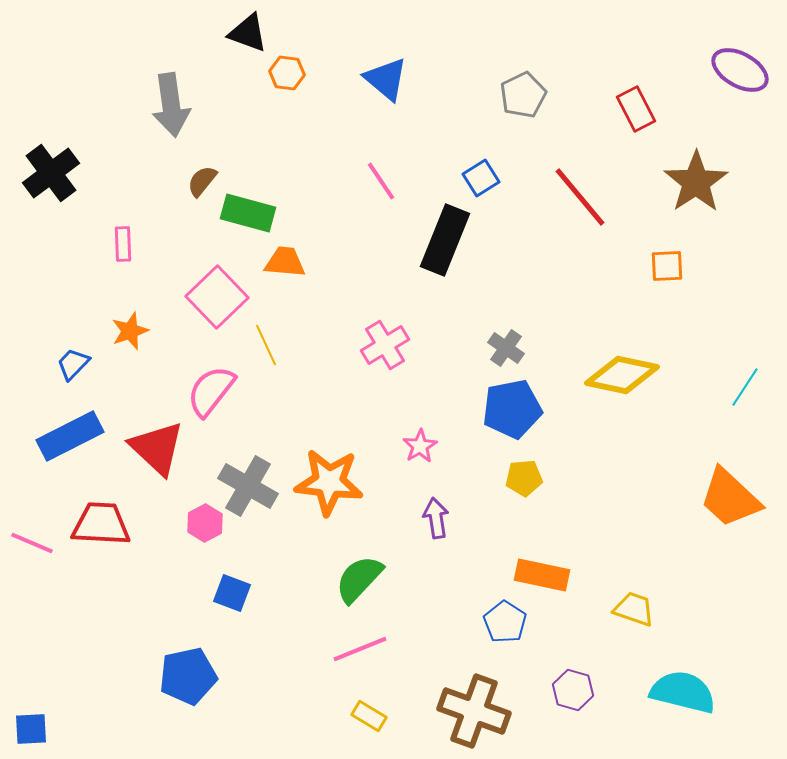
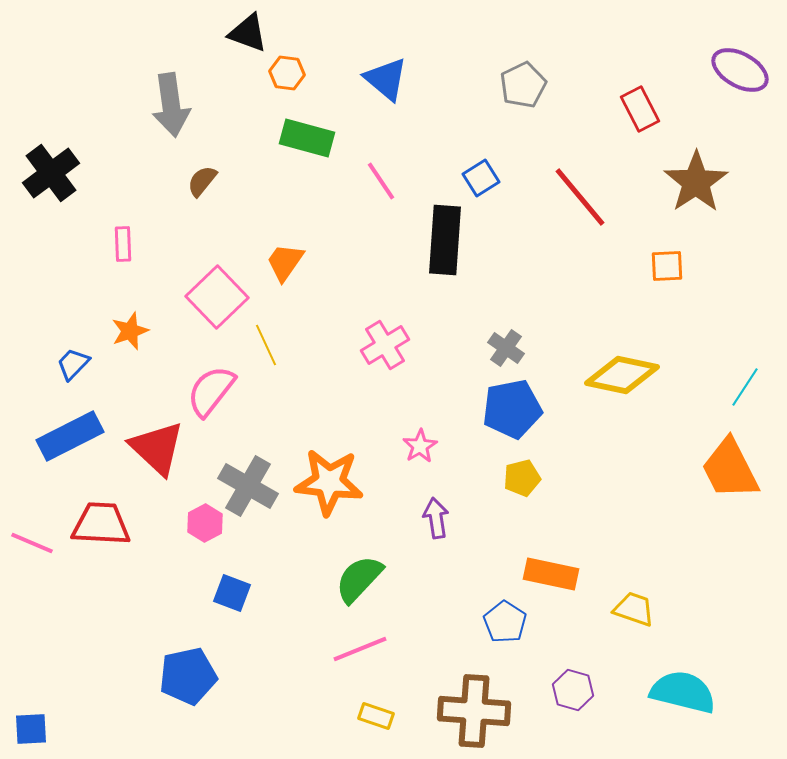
gray pentagon at (523, 95): moved 10 px up
red rectangle at (636, 109): moved 4 px right
green rectangle at (248, 213): moved 59 px right, 75 px up
black rectangle at (445, 240): rotated 18 degrees counterclockwise
orange trapezoid at (285, 262): rotated 60 degrees counterclockwise
yellow pentagon at (524, 478): moved 2 px left; rotated 9 degrees counterclockwise
orange trapezoid at (730, 498): moved 29 px up; rotated 20 degrees clockwise
orange rectangle at (542, 575): moved 9 px right, 1 px up
brown cross at (474, 711): rotated 16 degrees counterclockwise
yellow rectangle at (369, 716): moved 7 px right; rotated 12 degrees counterclockwise
